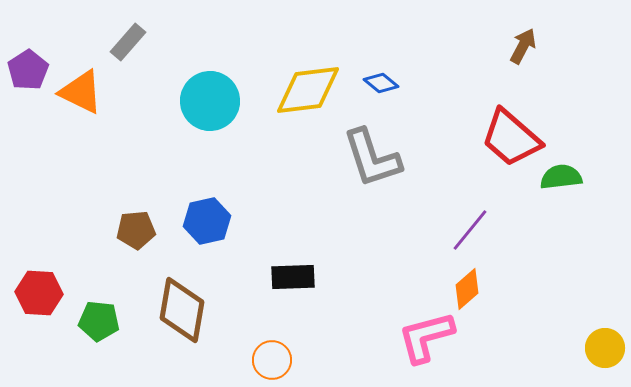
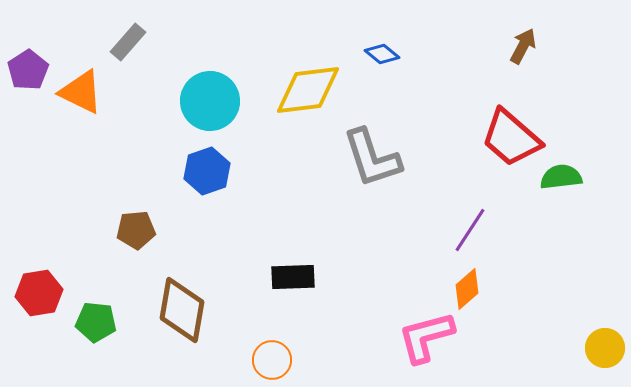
blue diamond: moved 1 px right, 29 px up
blue hexagon: moved 50 px up; rotated 6 degrees counterclockwise
purple line: rotated 6 degrees counterclockwise
red hexagon: rotated 12 degrees counterclockwise
green pentagon: moved 3 px left, 1 px down
